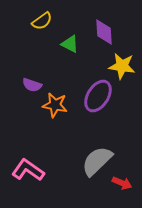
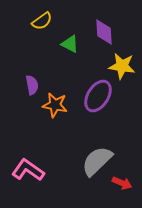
purple semicircle: rotated 120 degrees counterclockwise
